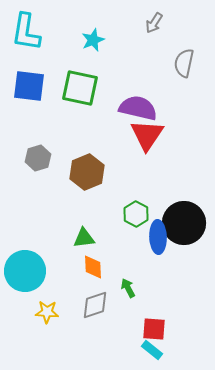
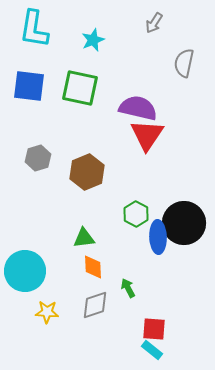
cyan L-shape: moved 8 px right, 3 px up
